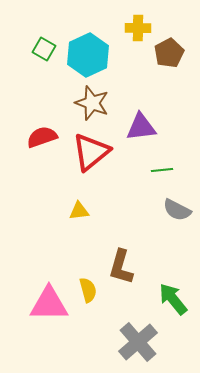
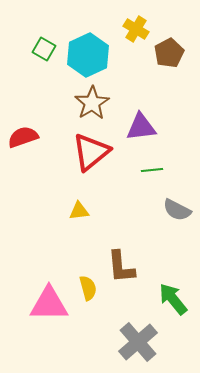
yellow cross: moved 2 px left, 1 px down; rotated 30 degrees clockwise
brown star: rotated 20 degrees clockwise
red semicircle: moved 19 px left
green line: moved 10 px left
brown L-shape: rotated 21 degrees counterclockwise
yellow semicircle: moved 2 px up
